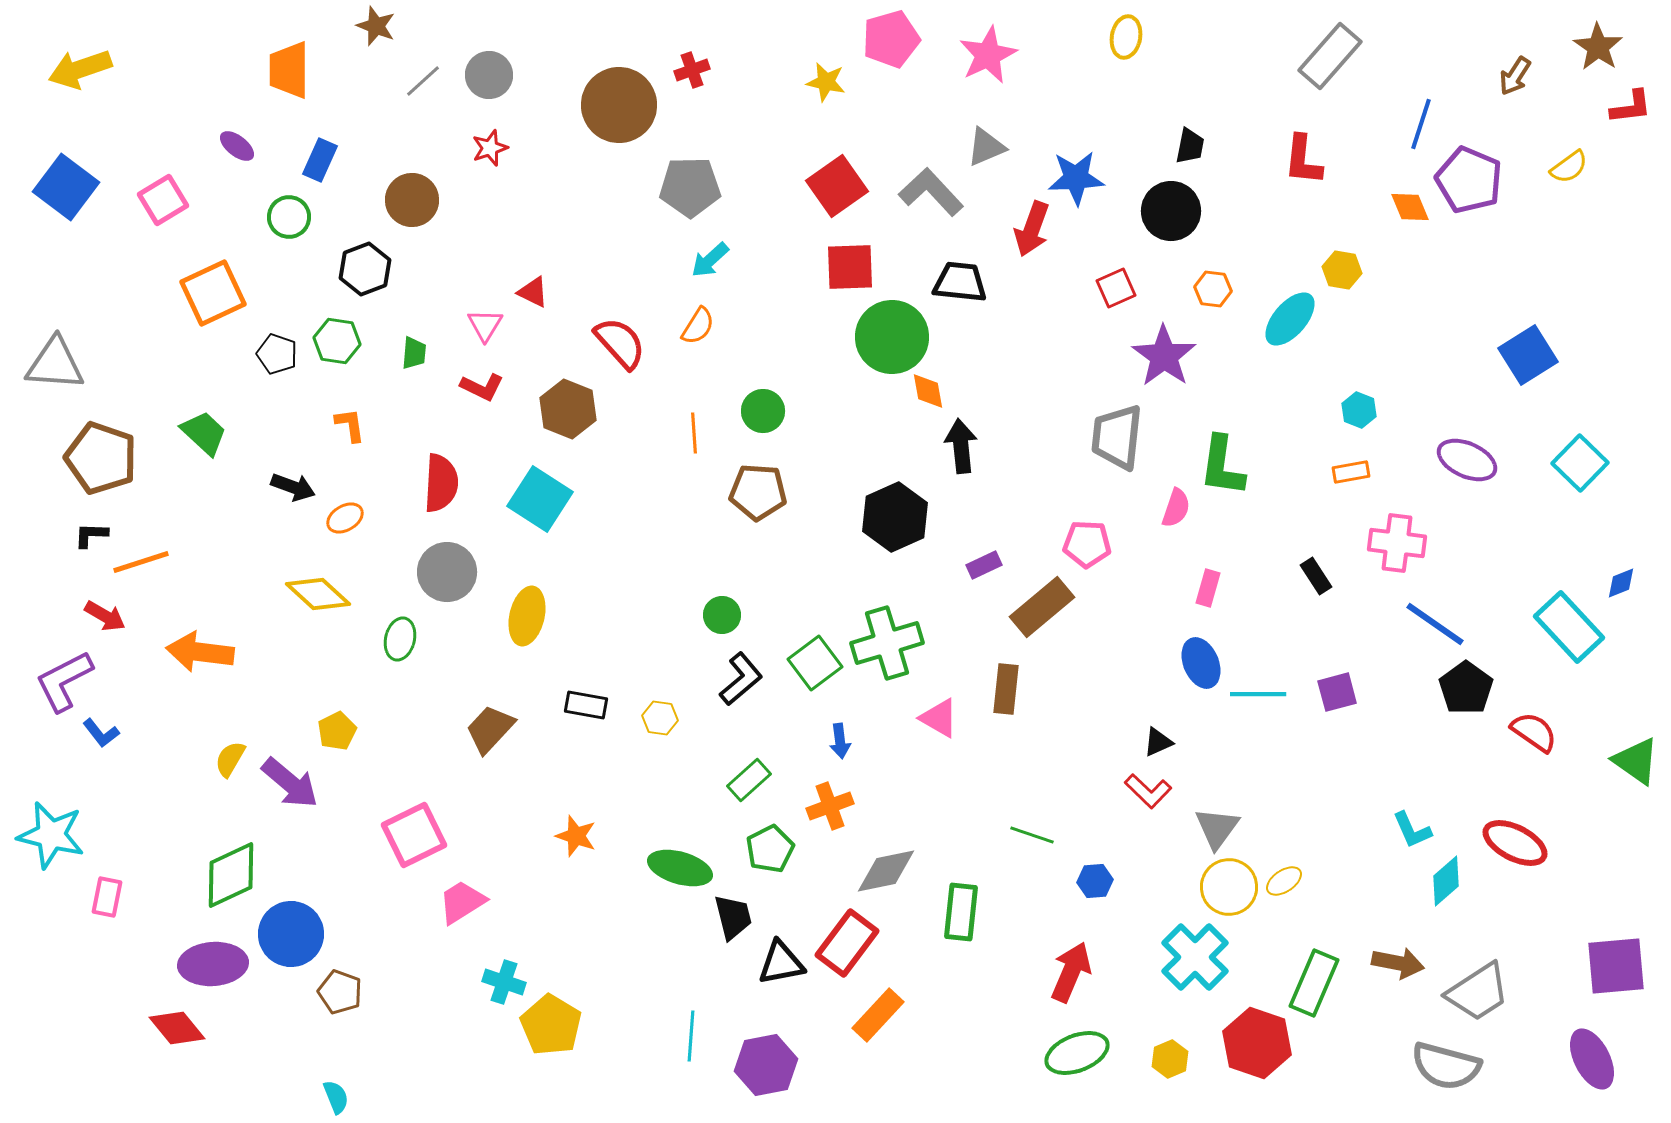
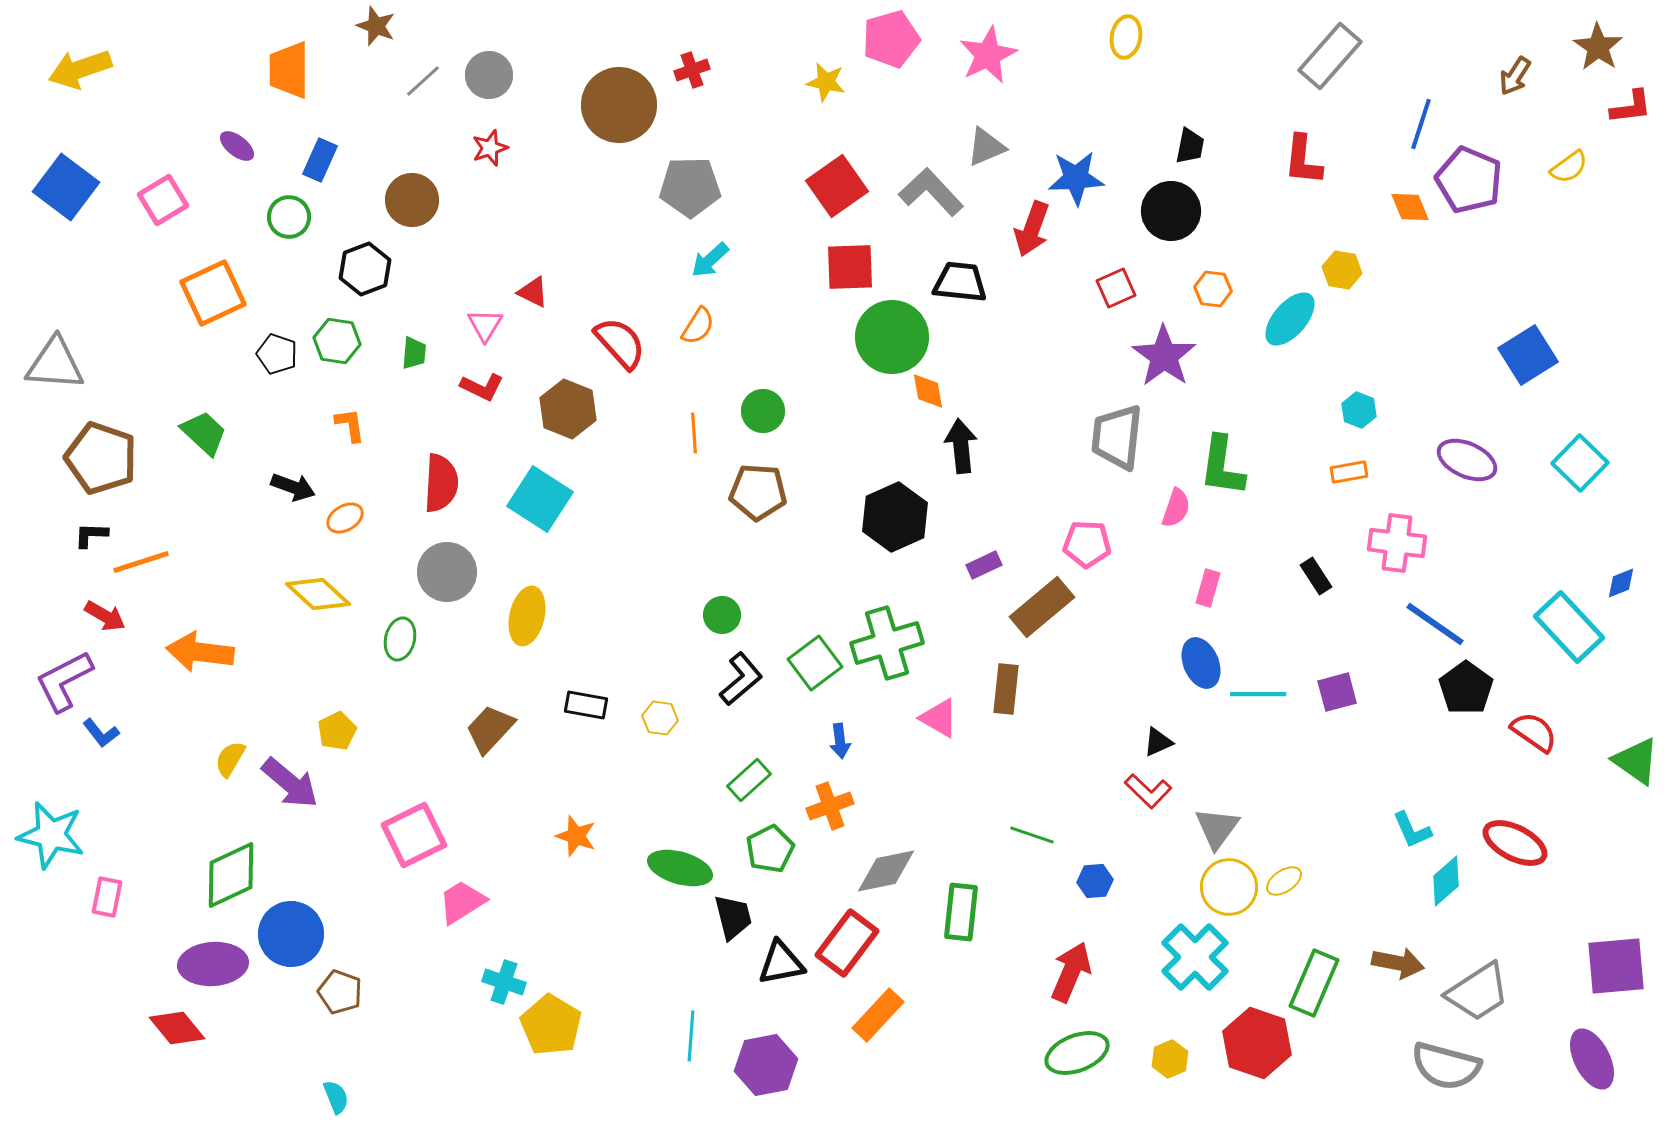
orange rectangle at (1351, 472): moved 2 px left
